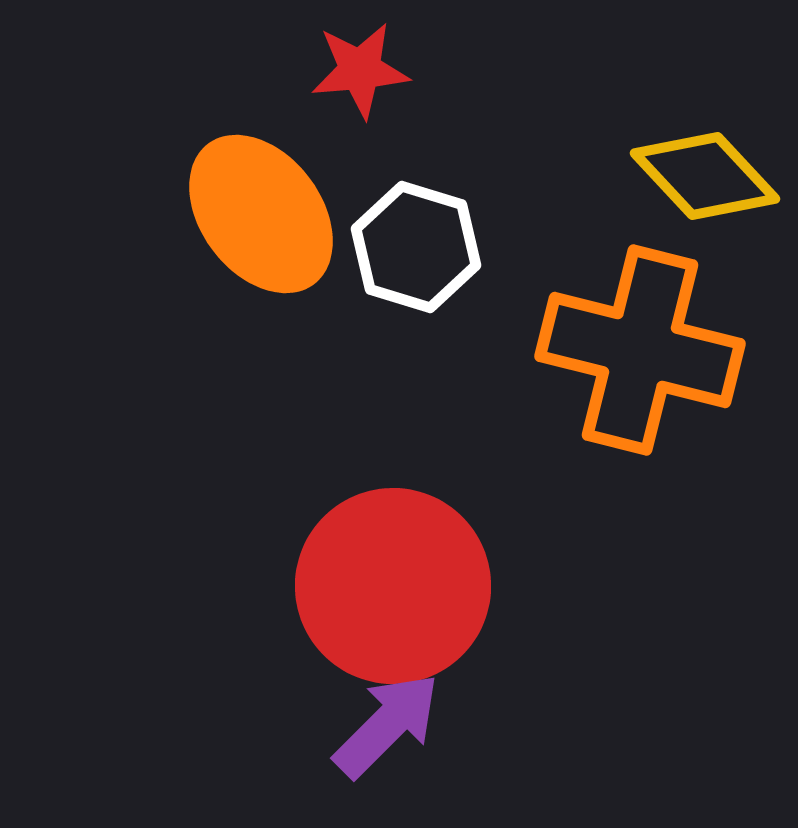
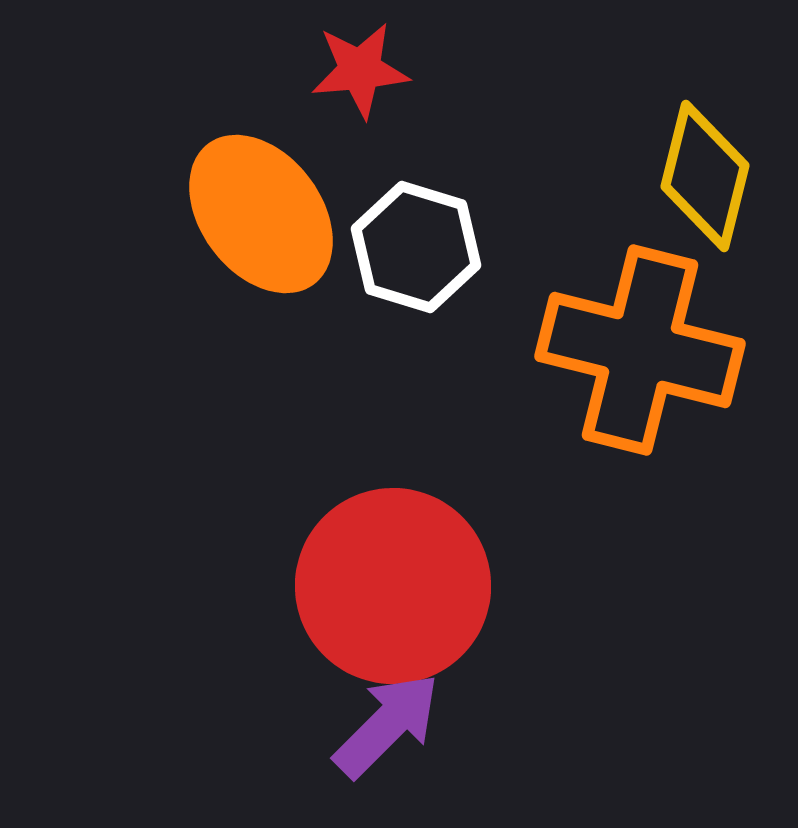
yellow diamond: rotated 57 degrees clockwise
